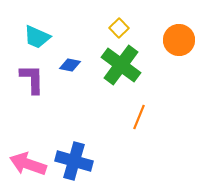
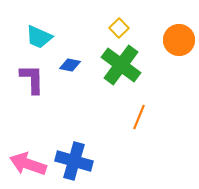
cyan trapezoid: moved 2 px right
